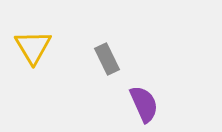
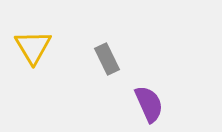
purple semicircle: moved 5 px right
